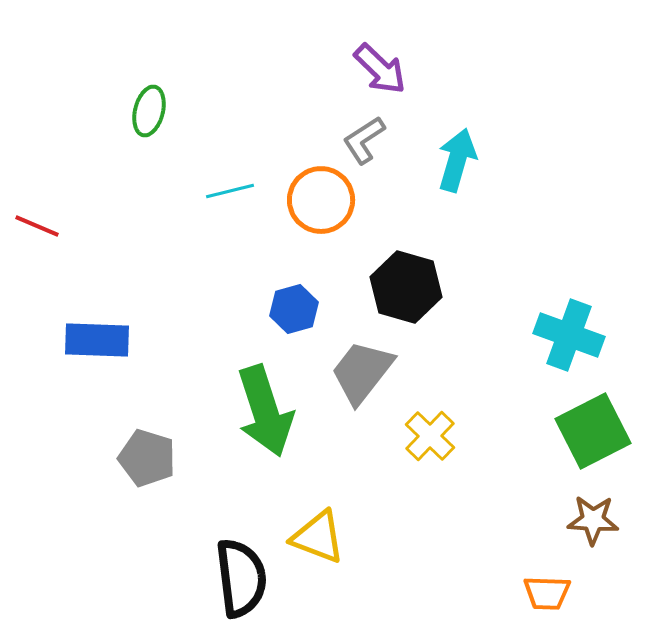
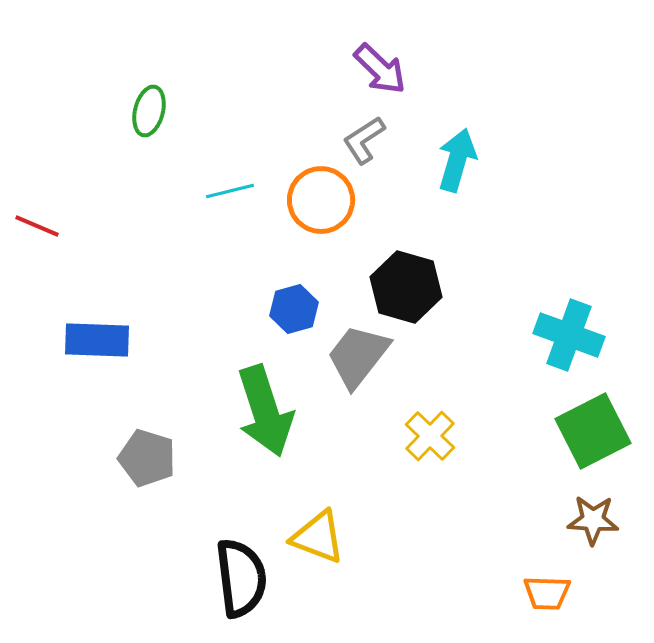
gray trapezoid: moved 4 px left, 16 px up
